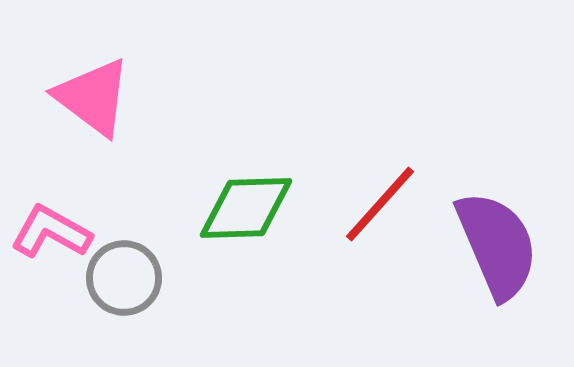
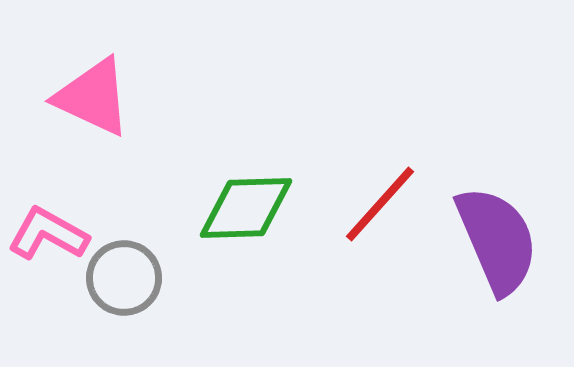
pink triangle: rotated 12 degrees counterclockwise
pink L-shape: moved 3 px left, 2 px down
purple semicircle: moved 5 px up
